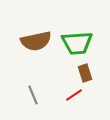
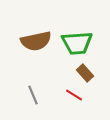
brown rectangle: rotated 24 degrees counterclockwise
red line: rotated 66 degrees clockwise
